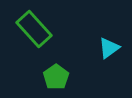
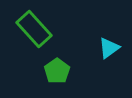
green pentagon: moved 1 px right, 6 px up
